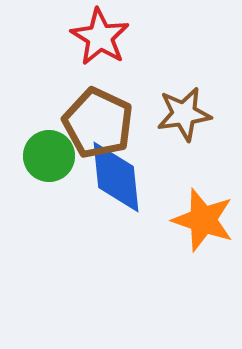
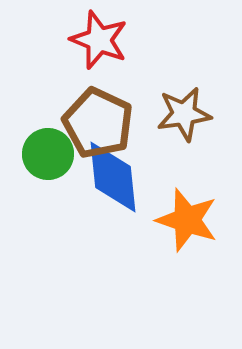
red star: moved 1 px left, 3 px down; rotated 10 degrees counterclockwise
green circle: moved 1 px left, 2 px up
blue diamond: moved 3 px left
orange star: moved 16 px left
